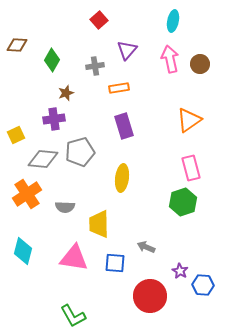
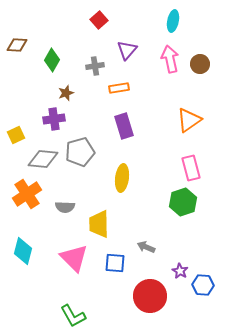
pink triangle: rotated 36 degrees clockwise
